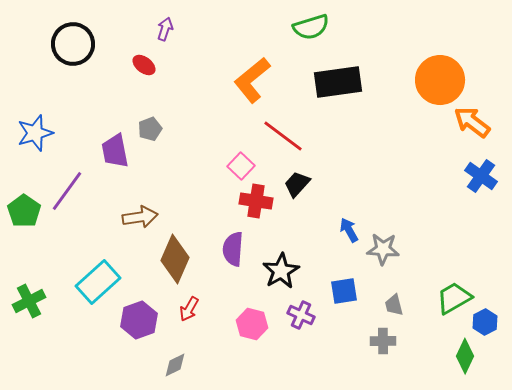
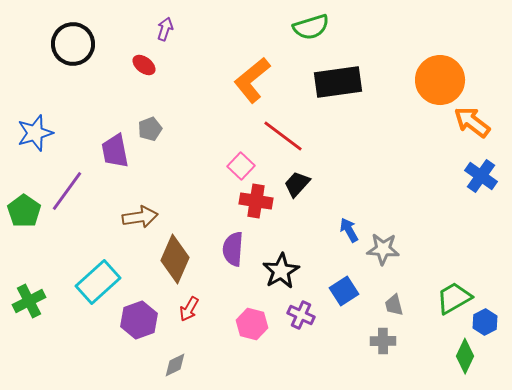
blue square: rotated 24 degrees counterclockwise
